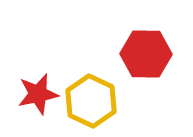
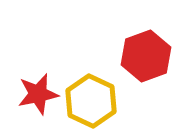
red hexagon: moved 2 px down; rotated 21 degrees counterclockwise
